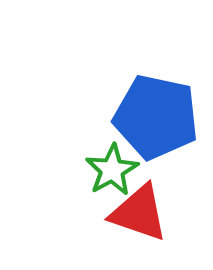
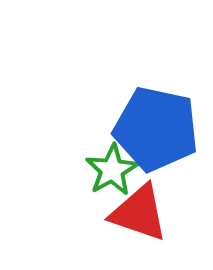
blue pentagon: moved 12 px down
